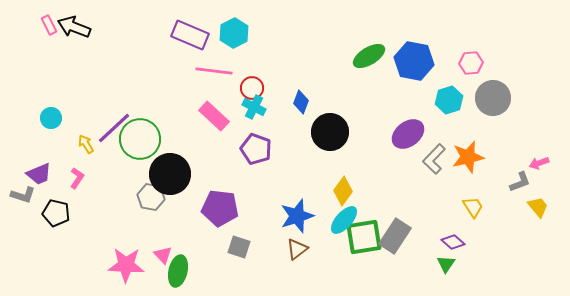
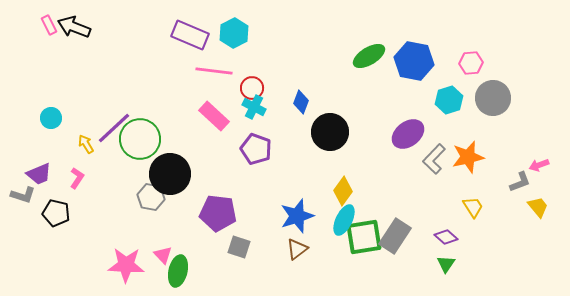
pink arrow at (539, 163): moved 2 px down
purple pentagon at (220, 208): moved 2 px left, 5 px down
cyan ellipse at (344, 220): rotated 16 degrees counterclockwise
purple diamond at (453, 242): moved 7 px left, 5 px up
